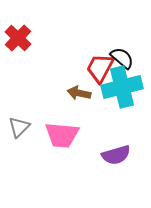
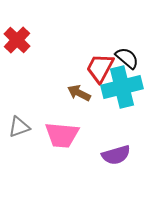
red cross: moved 1 px left, 2 px down
black semicircle: moved 5 px right
brown arrow: rotated 15 degrees clockwise
gray triangle: rotated 25 degrees clockwise
